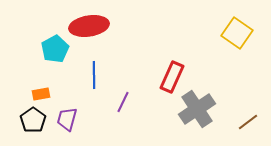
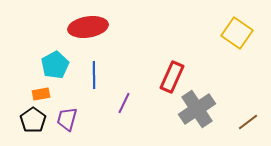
red ellipse: moved 1 px left, 1 px down
cyan pentagon: moved 16 px down
purple line: moved 1 px right, 1 px down
